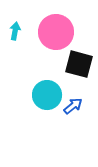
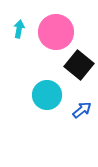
cyan arrow: moved 4 px right, 2 px up
black square: moved 1 px down; rotated 24 degrees clockwise
blue arrow: moved 9 px right, 4 px down
